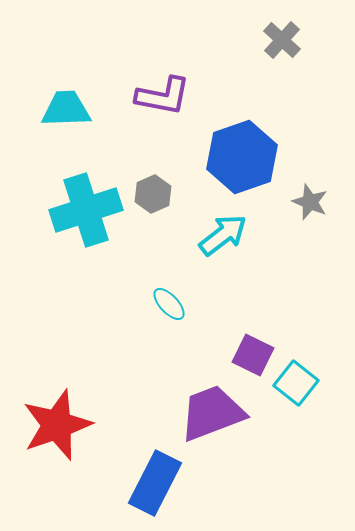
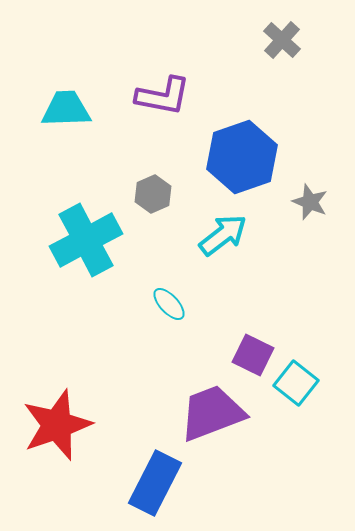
cyan cross: moved 30 px down; rotated 10 degrees counterclockwise
